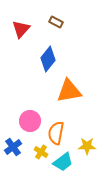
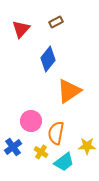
brown rectangle: rotated 56 degrees counterclockwise
orange triangle: rotated 24 degrees counterclockwise
pink circle: moved 1 px right
cyan trapezoid: moved 1 px right
